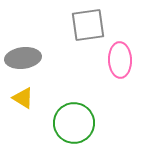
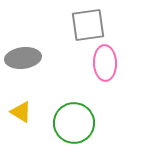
pink ellipse: moved 15 px left, 3 px down
yellow triangle: moved 2 px left, 14 px down
